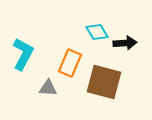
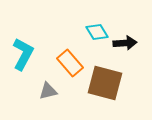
orange rectangle: rotated 64 degrees counterclockwise
brown square: moved 1 px right, 1 px down
gray triangle: moved 3 px down; rotated 18 degrees counterclockwise
